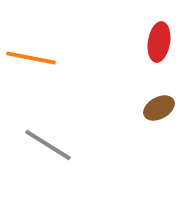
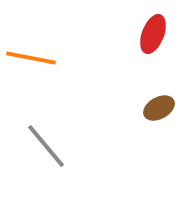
red ellipse: moved 6 px left, 8 px up; rotated 12 degrees clockwise
gray line: moved 2 px left, 1 px down; rotated 18 degrees clockwise
